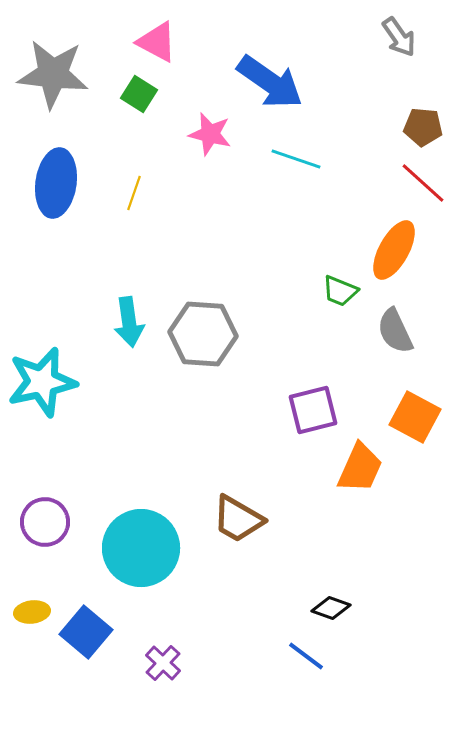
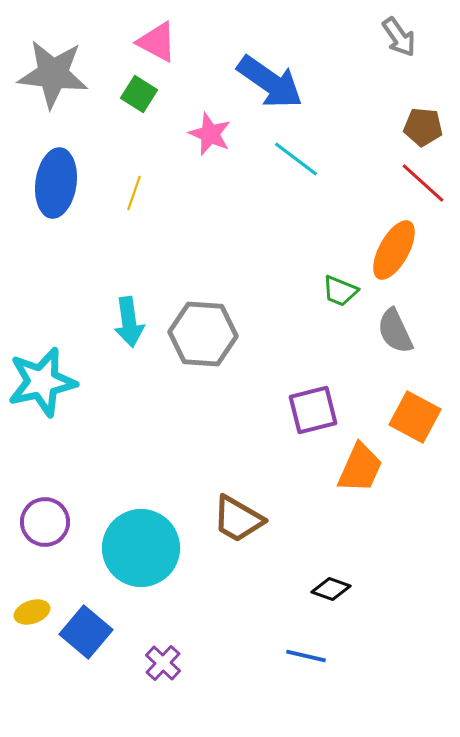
pink star: rotated 9 degrees clockwise
cyan line: rotated 18 degrees clockwise
black diamond: moved 19 px up
yellow ellipse: rotated 12 degrees counterclockwise
blue line: rotated 24 degrees counterclockwise
